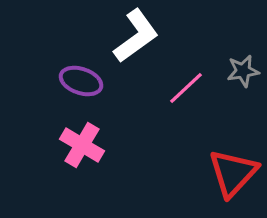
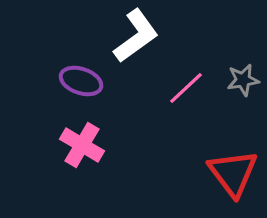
gray star: moved 9 px down
red triangle: rotated 20 degrees counterclockwise
